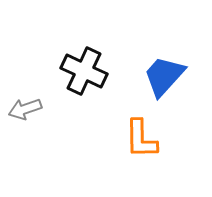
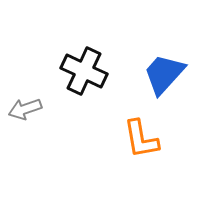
blue trapezoid: moved 2 px up
orange L-shape: rotated 9 degrees counterclockwise
